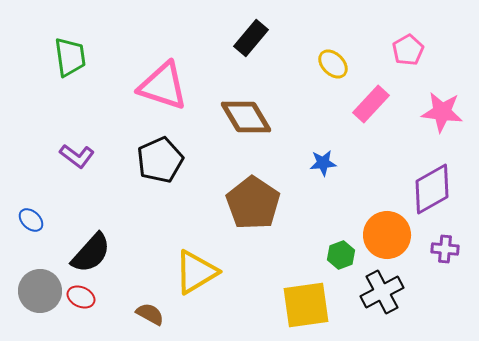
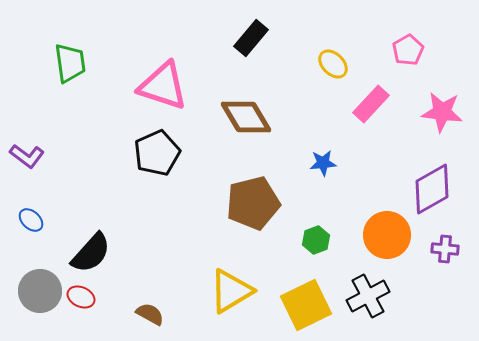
green trapezoid: moved 6 px down
purple L-shape: moved 50 px left
black pentagon: moved 3 px left, 7 px up
brown pentagon: rotated 24 degrees clockwise
green hexagon: moved 25 px left, 15 px up
yellow triangle: moved 35 px right, 19 px down
black cross: moved 14 px left, 4 px down
yellow square: rotated 18 degrees counterclockwise
